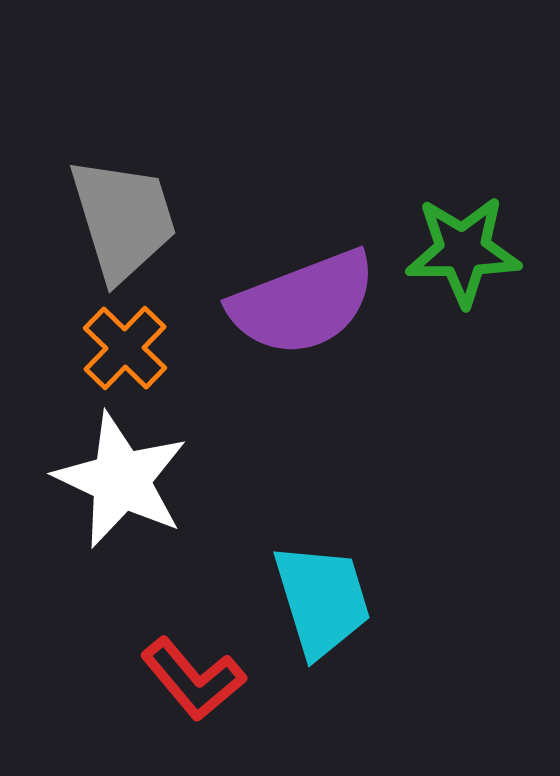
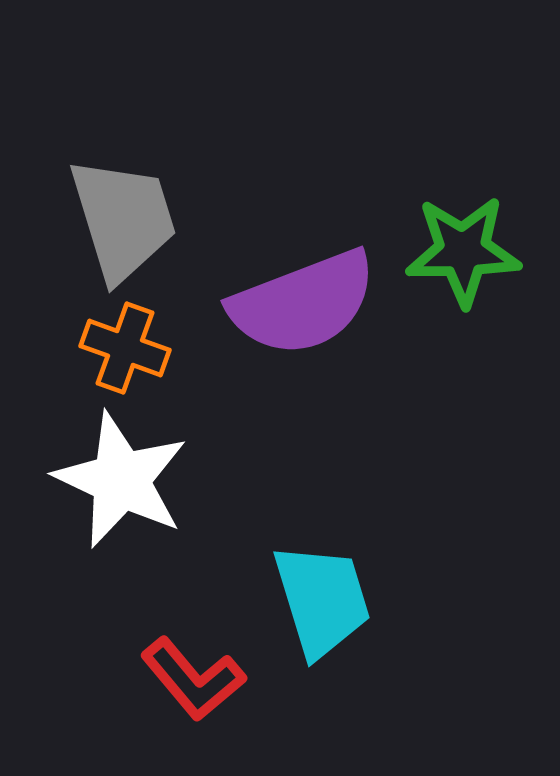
orange cross: rotated 24 degrees counterclockwise
